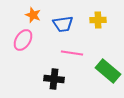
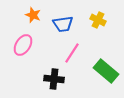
yellow cross: rotated 28 degrees clockwise
pink ellipse: moved 5 px down
pink line: rotated 65 degrees counterclockwise
green rectangle: moved 2 px left
